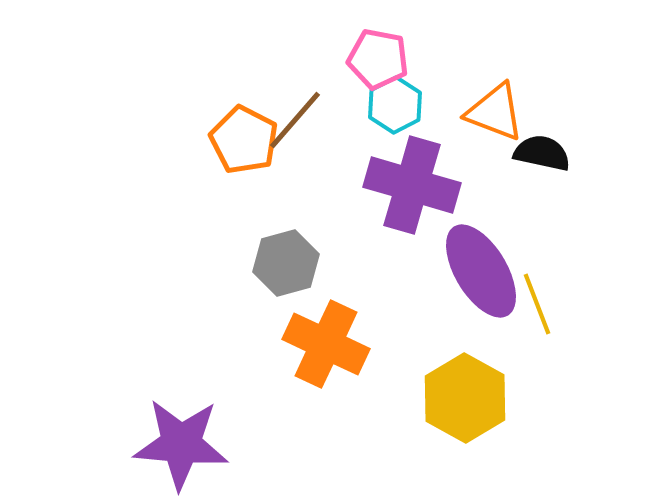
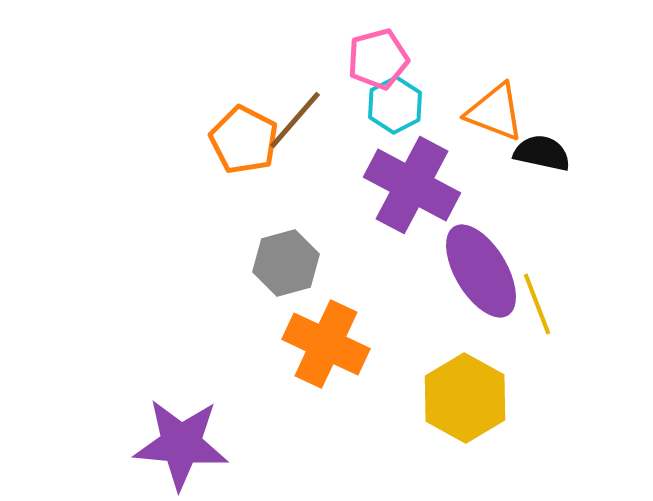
pink pentagon: rotated 26 degrees counterclockwise
purple cross: rotated 12 degrees clockwise
